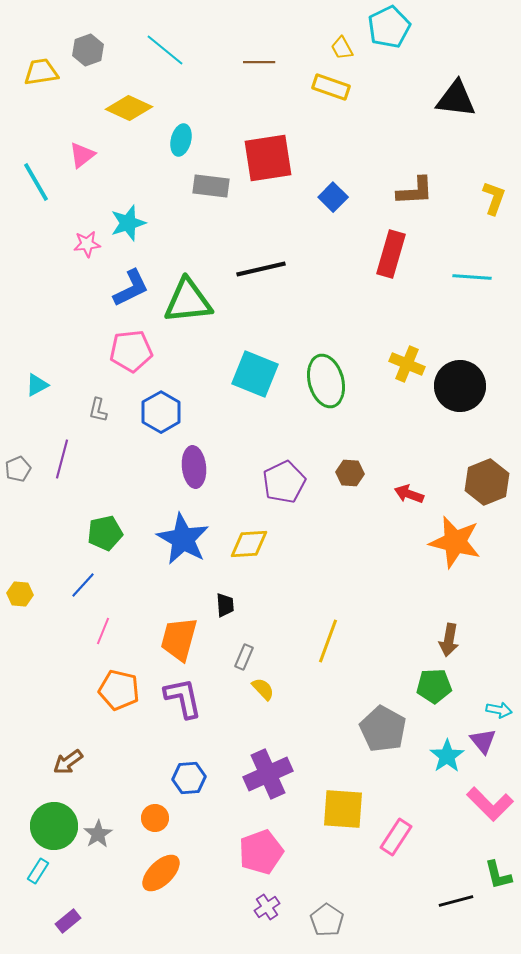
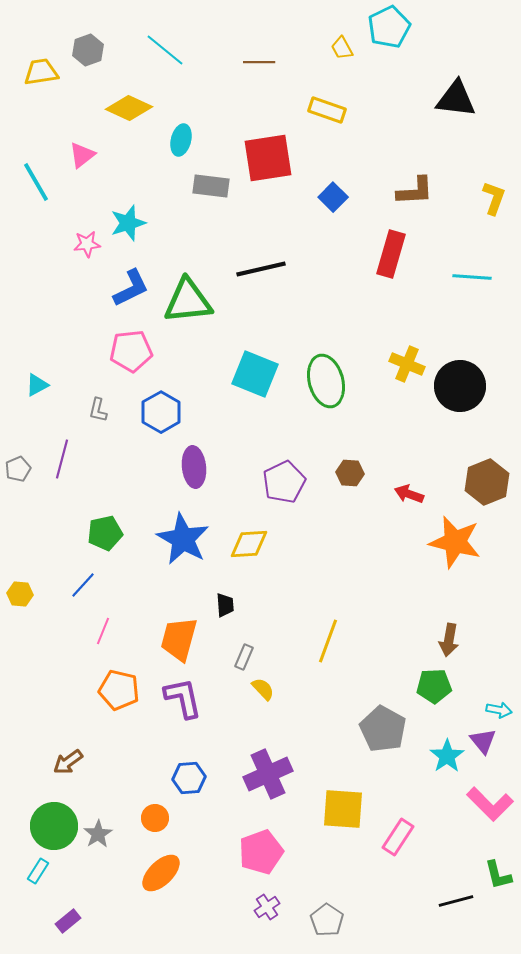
yellow rectangle at (331, 87): moved 4 px left, 23 px down
pink rectangle at (396, 837): moved 2 px right
